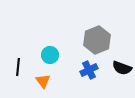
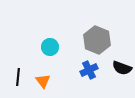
gray hexagon: rotated 16 degrees counterclockwise
cyan circle: moved 8 px up
black line: moved 10 px down
